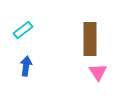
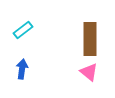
blue arrow: moved 4 px left, 3 px down
pink triangle: moved 9 px left; rotated 18 degrees counterclockwise
